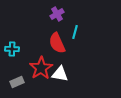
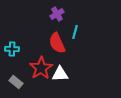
white triangle: rotated 12 degrees counterclockwise
gray rectangle: moved 1 px left; rotated 64 degrees clockwise
